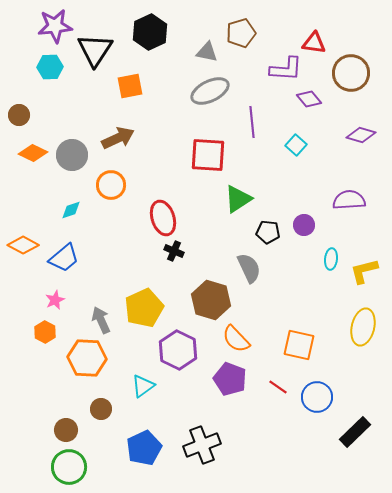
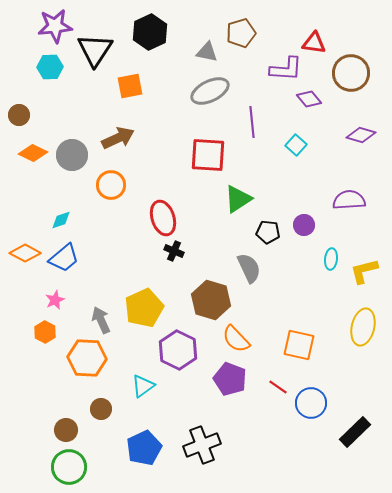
cyan diamond at (71, 210): moved 10 px left, 10 px down
orange diamond at (23, 245): moved 2 px right, 8 px down
blue circle at (317, 397): moved 6 px left, 6 px down
